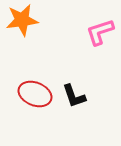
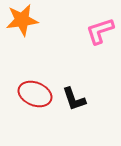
pink L-shape: moved 1 px up
black L-shape: moved 3 px down
